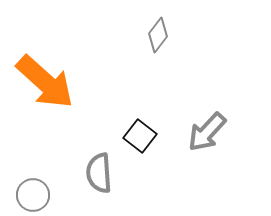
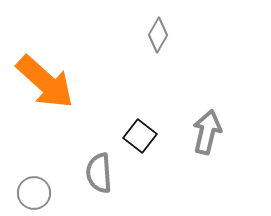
gray diamond: rotated 8 degrees counterclockwise
gray arrow: rotated 150 degrees clockwise
gray circle: moved 1 px right, 2 px up
